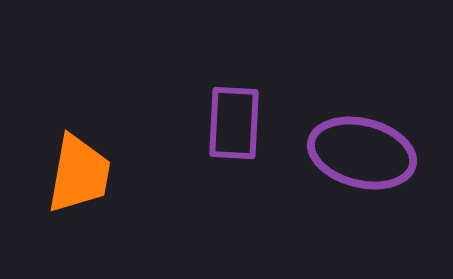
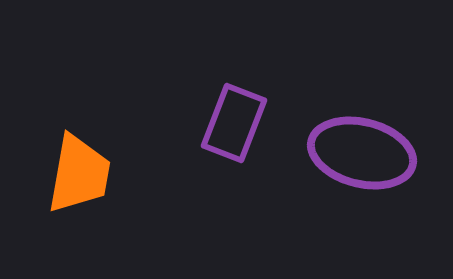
purple rectangle: rotated 18 degrees clockwise
